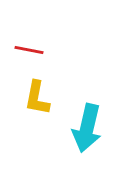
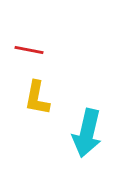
cyan arrow: moved 5 px down
